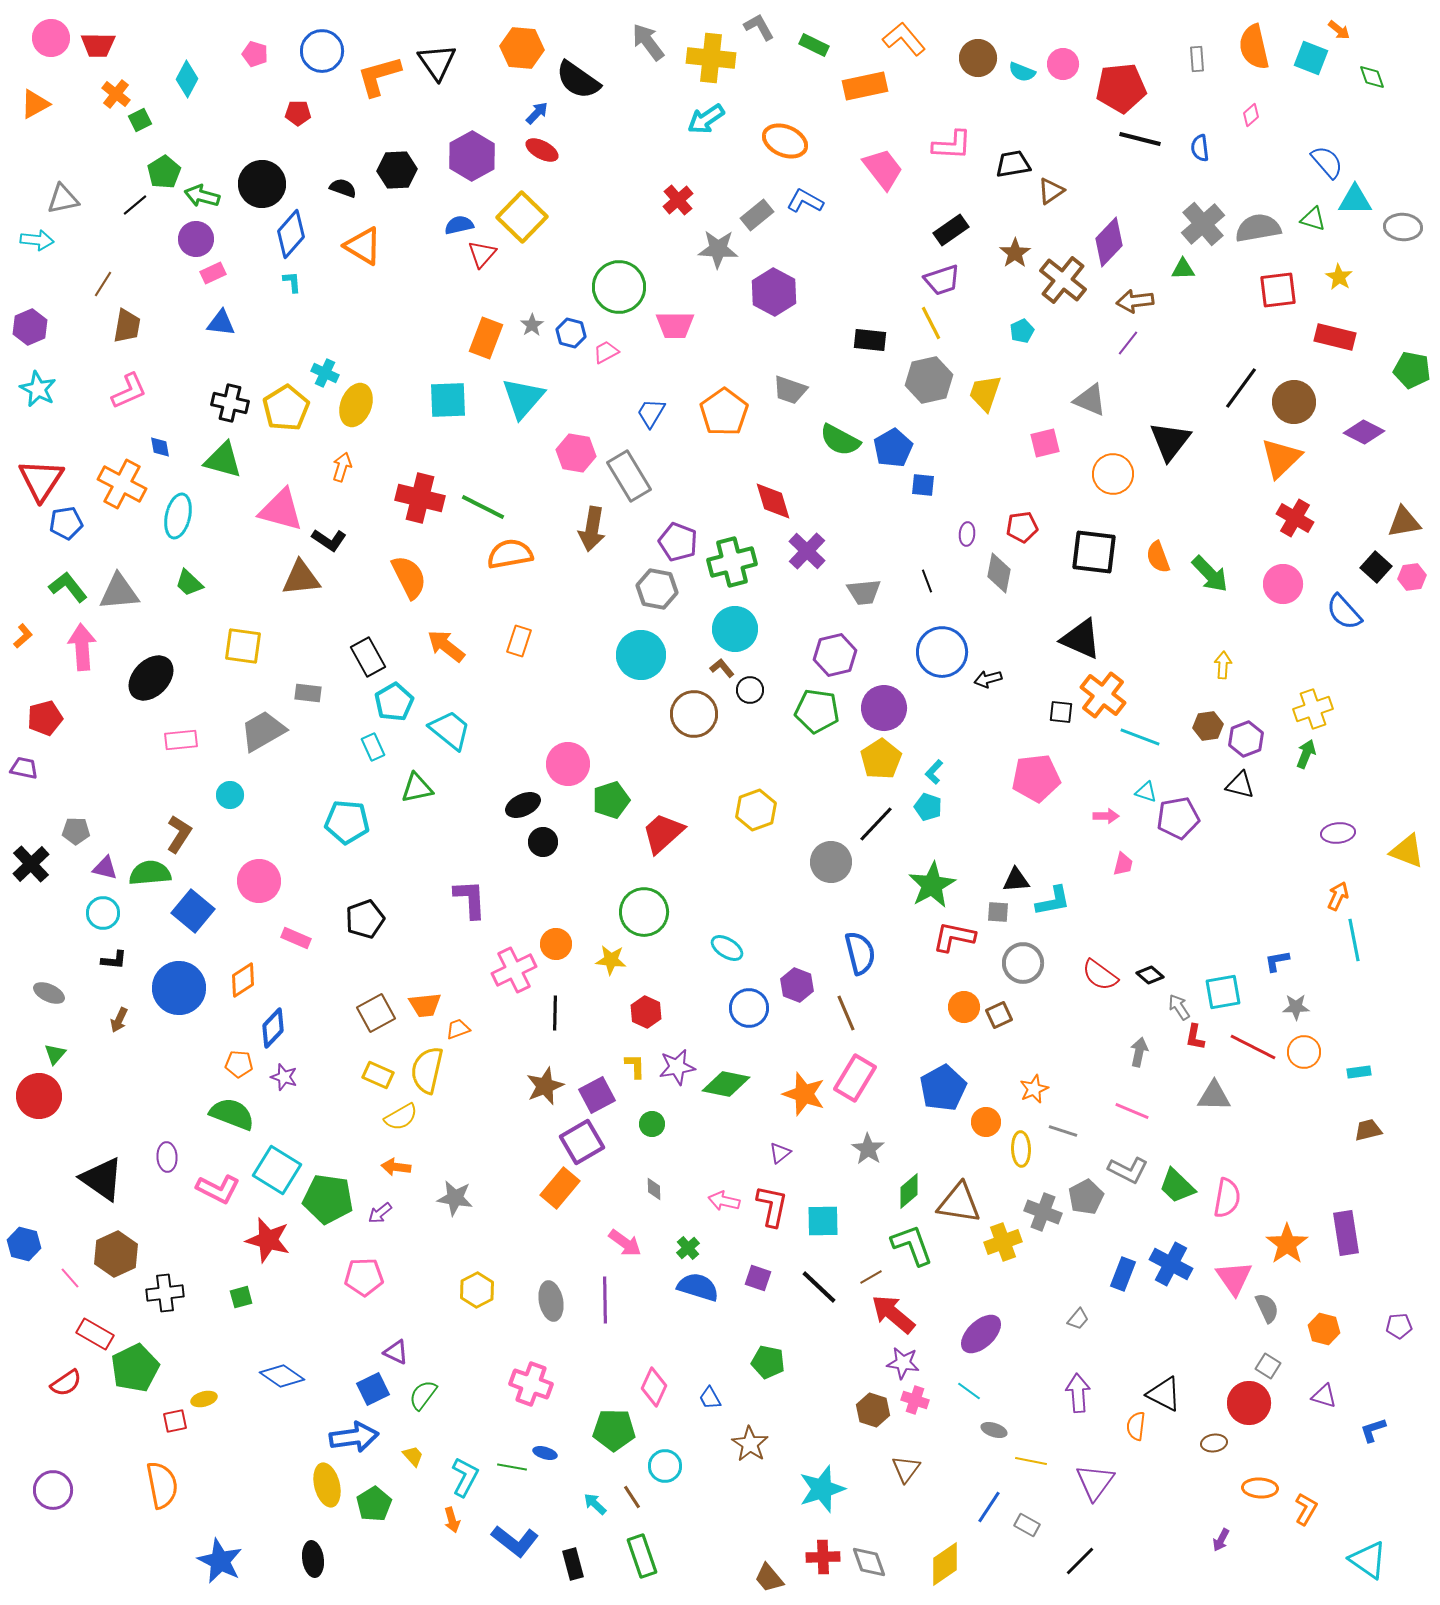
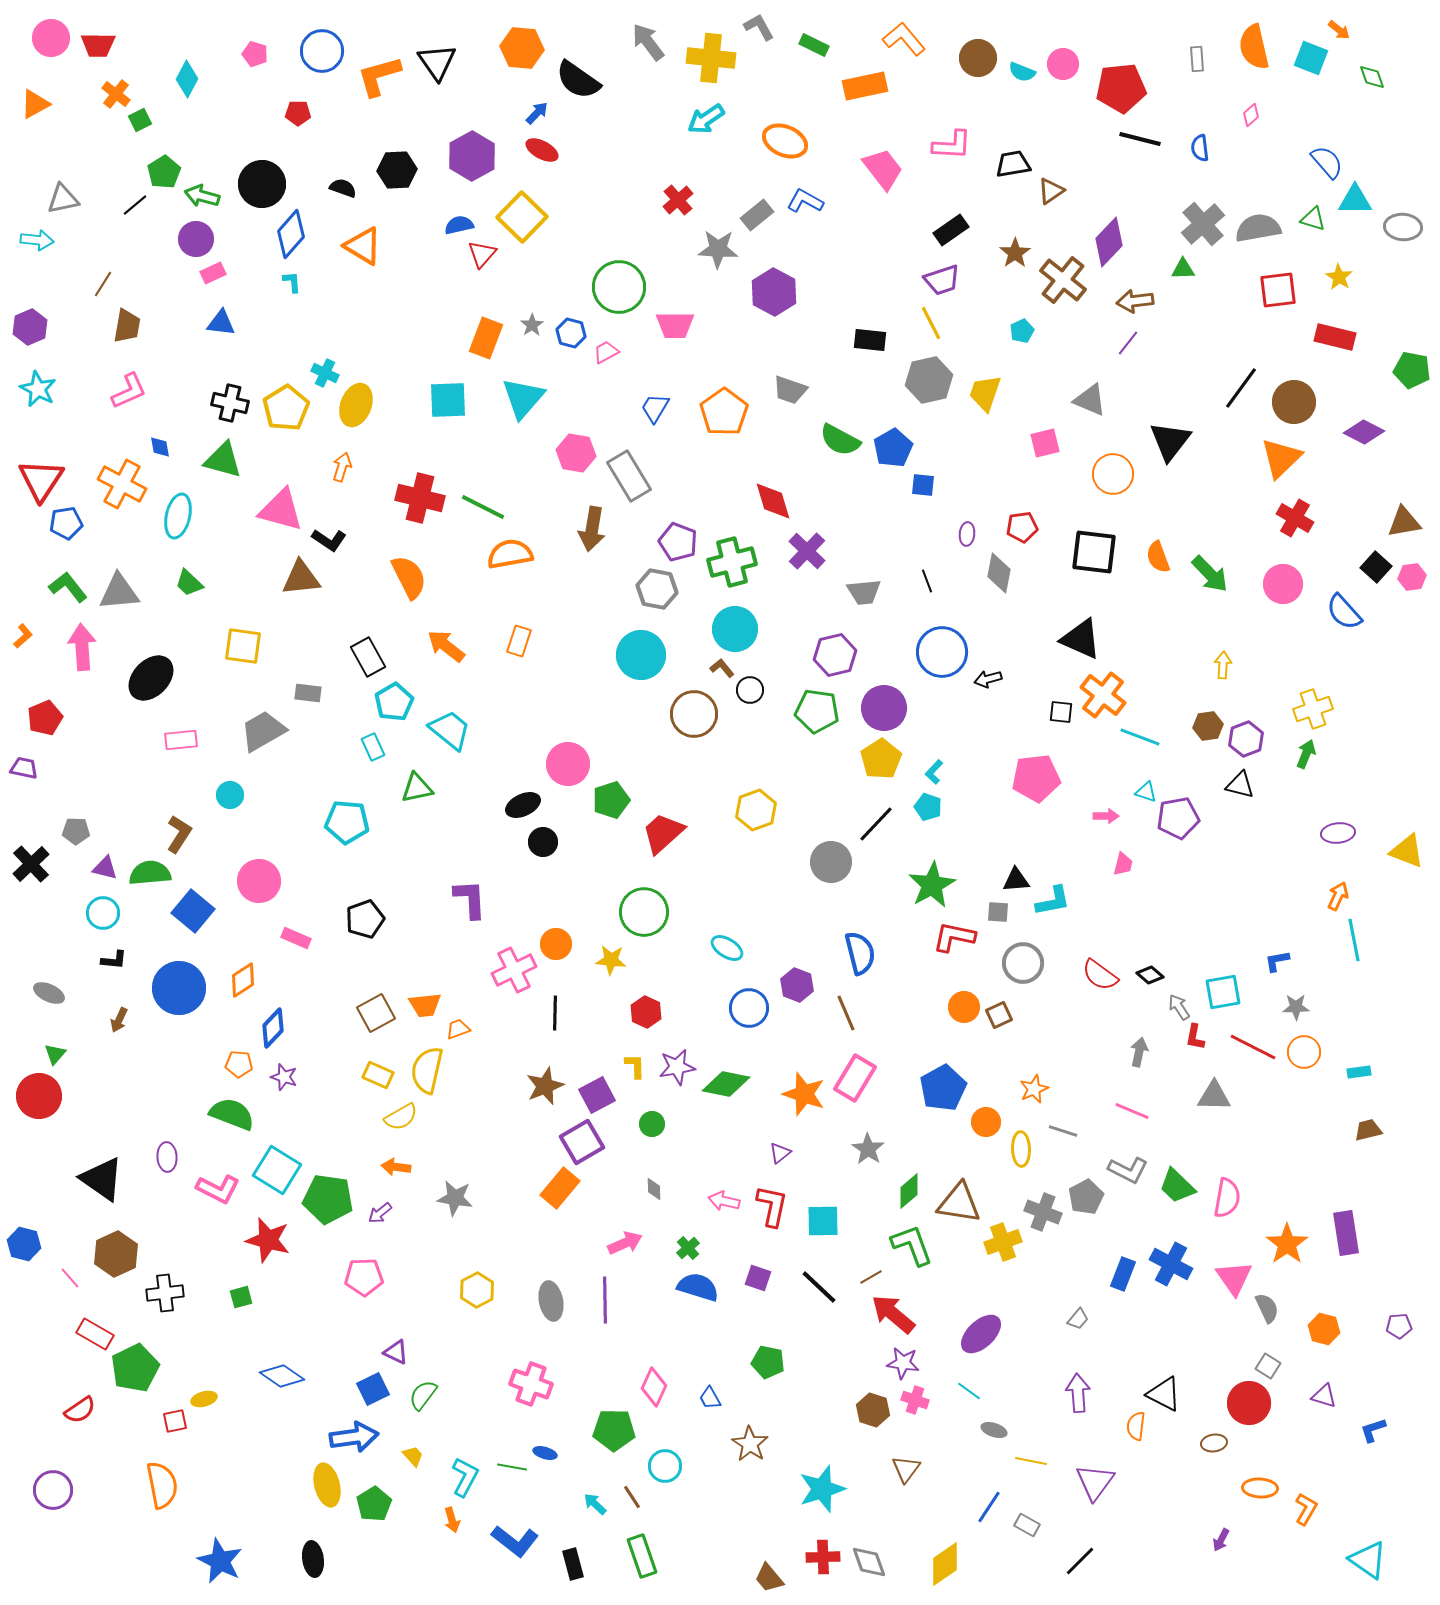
blue trapezoid at (651, 413): moved 4 px right, 5 px up
red pentagon at (45, 718): rotated 8 degrees counterclockwise
pink arrow at (625, 1243): rotated 60 degrees counterclockwise
red semicircle at (66, 1383): moved 14 px right, 27 px down
